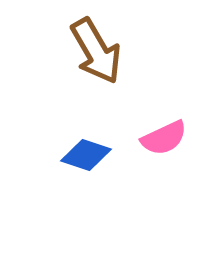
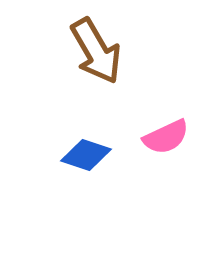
pink semicircle: moved 2 px right, 1 px up
